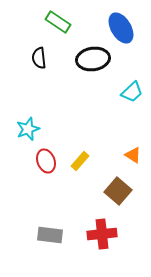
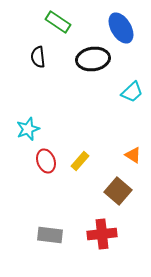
black semicircle: moved 1 px left, 1 px up
